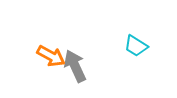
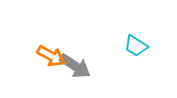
gray arrow: rotated 148 degrees clockwise
